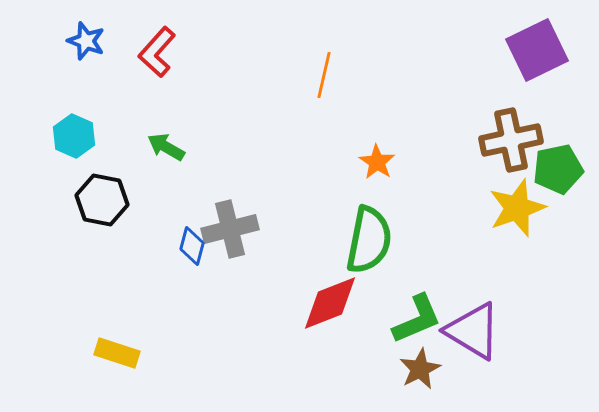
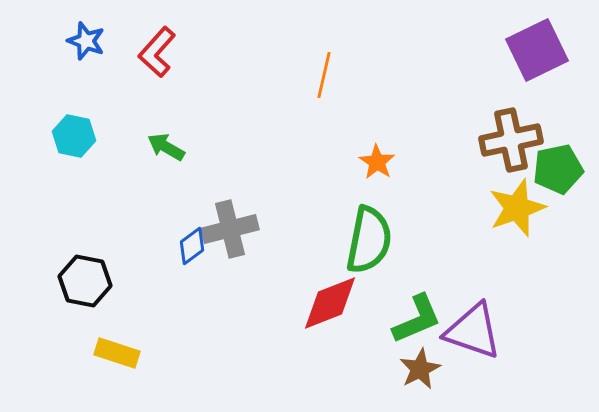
cyan hexagon: rotated 12 degrees counterclockwise
black hexagon: moved 17 px left, 81 px down
blue diamond: rotated 39 degrees clockwise
purple triangle: rotated 12 degrees counterclockwise
